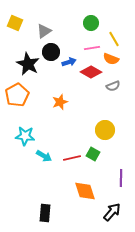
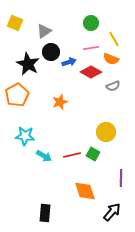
pink line: moved 1 px left
yellow circle: moved 1 px right, 2 px down
red line: moved 3 px up
